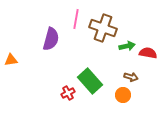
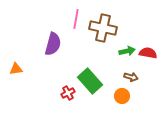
brown cross: rotated 8 degrees counterclockwise
purple semicircle: moved 2 px right, 5 px down
green arrow: moved 5 px down
orange triangle: moved 5 px right, 9 px down
orange circle: moved 1 px left, 1 px down
